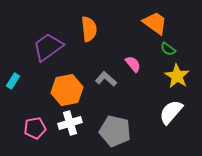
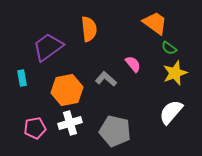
green semicircle: moved 1 px right, 1 px up
yellow star: moved 2 px left, 3 px up; rotated 20 degrees clockwise
cyan rectangle: moved 9 px right, 3 px up; rotated 42 degrees counterclockwise
